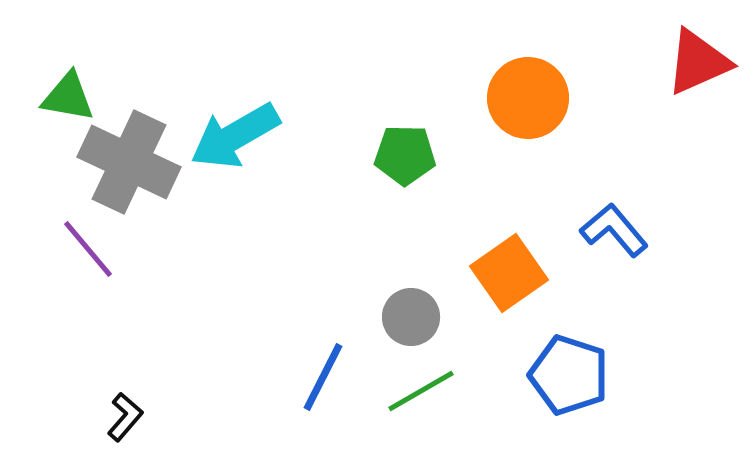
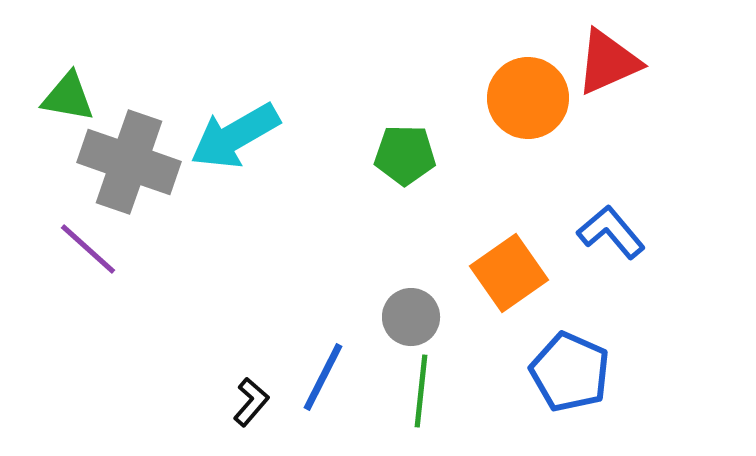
red triangle: moved 90 px left
gray cross: rotated 6 degrees counterclockwise
blue L-shape: moved 3 px left, 2 px down
purple line: rotated 8 degrees counterclockwise
blue pentagon: moved 1 px right, 3 px up; rotated 6 degrees clockwise
green line: rotated 54 degrees counterclockwise
black L-shape: moved 126 px right, 15 px up
